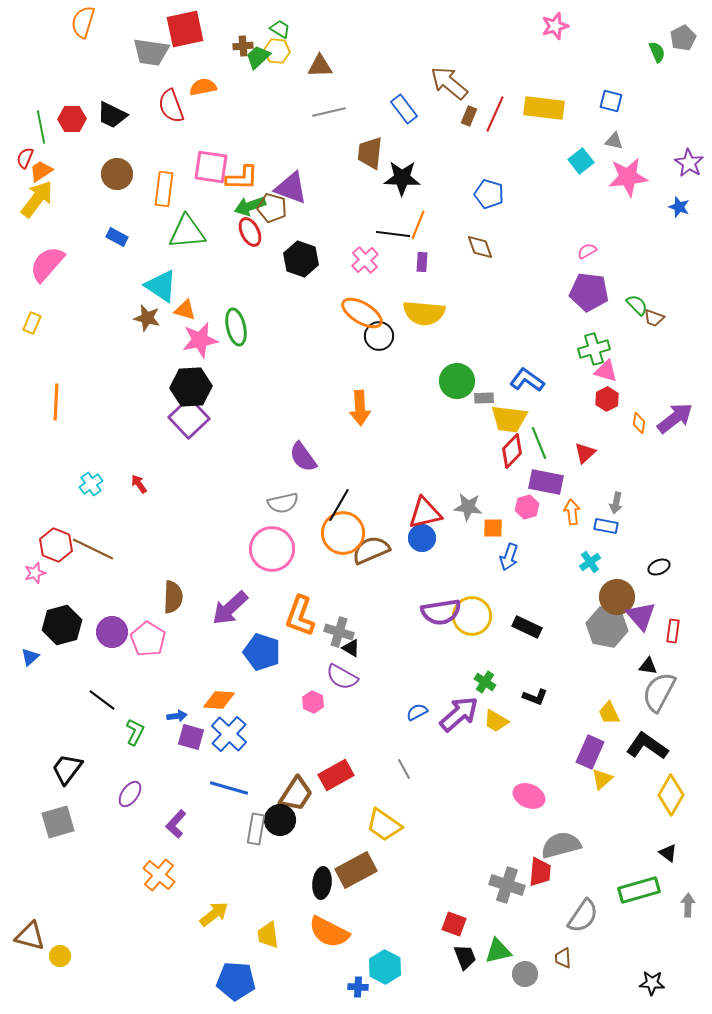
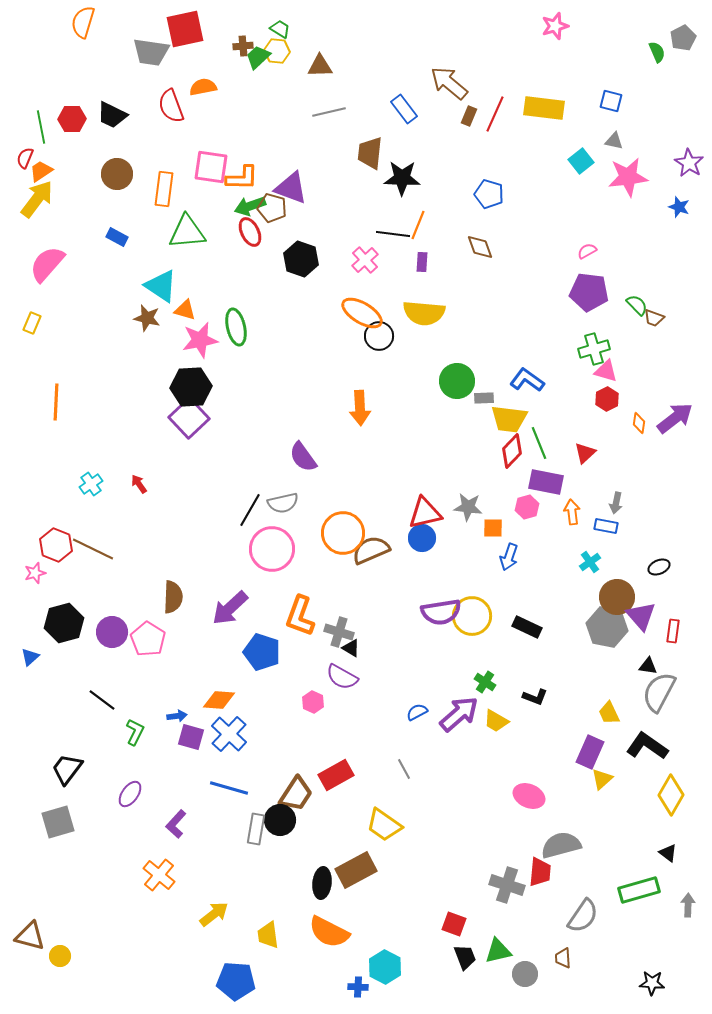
black line at (339, 505): moved 89 px left, 5 px down
black hexagon at (62, 625): moved 2 px right, 2 px up
